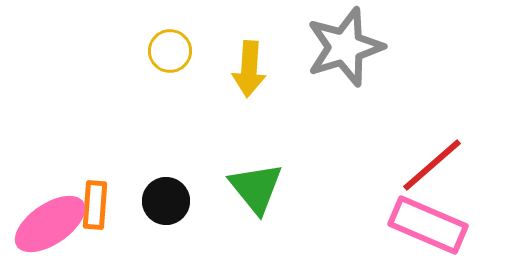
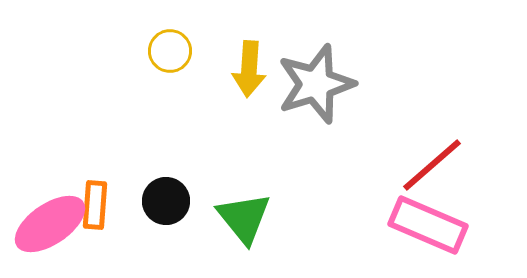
gray star: moved 29 px left, 37 px down
green triangle: moved 12 px left, 30 px down
